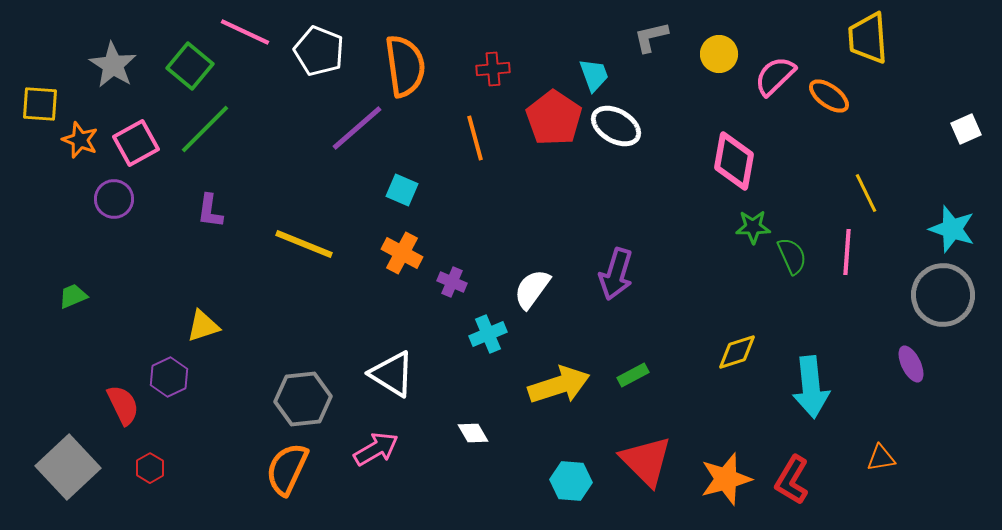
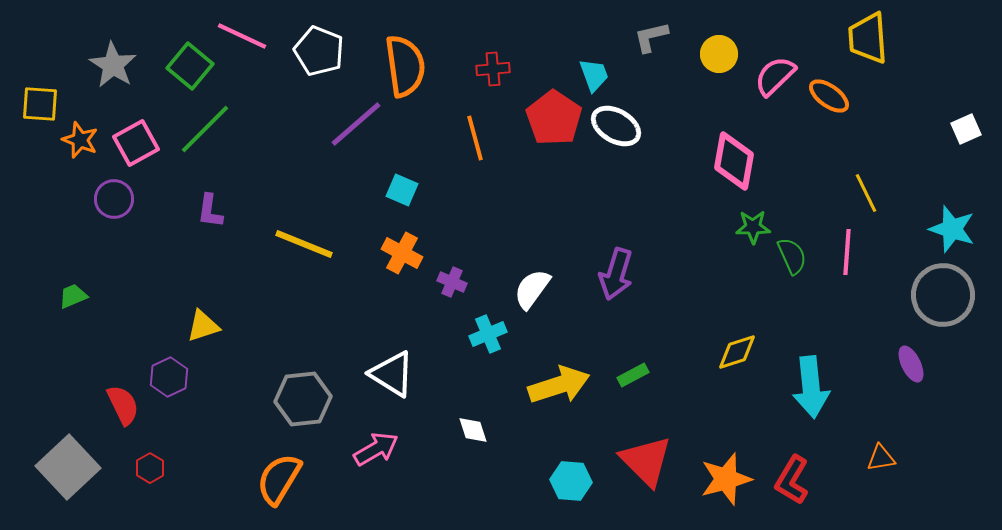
pink line at (245, 32): moved 3 px left, 4 px down
purple line at (357, 128): moved 1 px left, 4 px up
white diamond at (473, 433): moved 3 px up; rotated 12 degrees clockwise
orange semicircle at (287, 469): moved 8 px left, 10 px down; rotated 6 degrees clockwise
